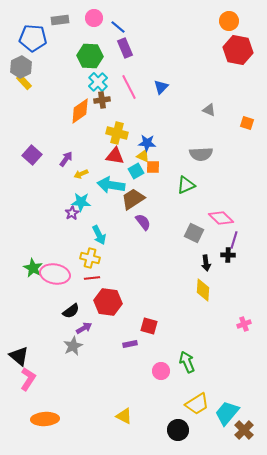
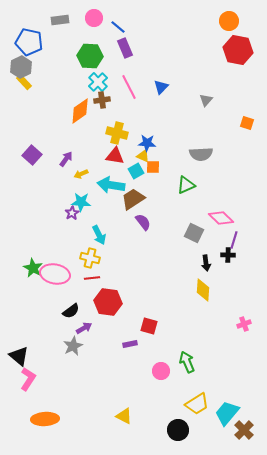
blue pentagon at (33, 38): moved 4 px left, 4 px down; rotated 8 degrees clockwise
gray triangle at (209, 110): moved 3 px left, 10 px up; rotated 48 degrees clockwise
